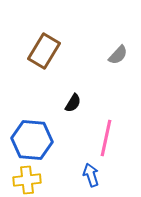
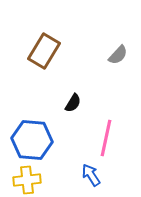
blue arrow: rotated 15 degrees counterclockwise
